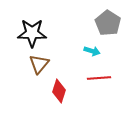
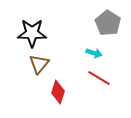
cyan arrow: moved 2 px right, 2 px down
red line: rotated 35 degrees clockwise
red diamond: moved 1 px left, 1 px down
